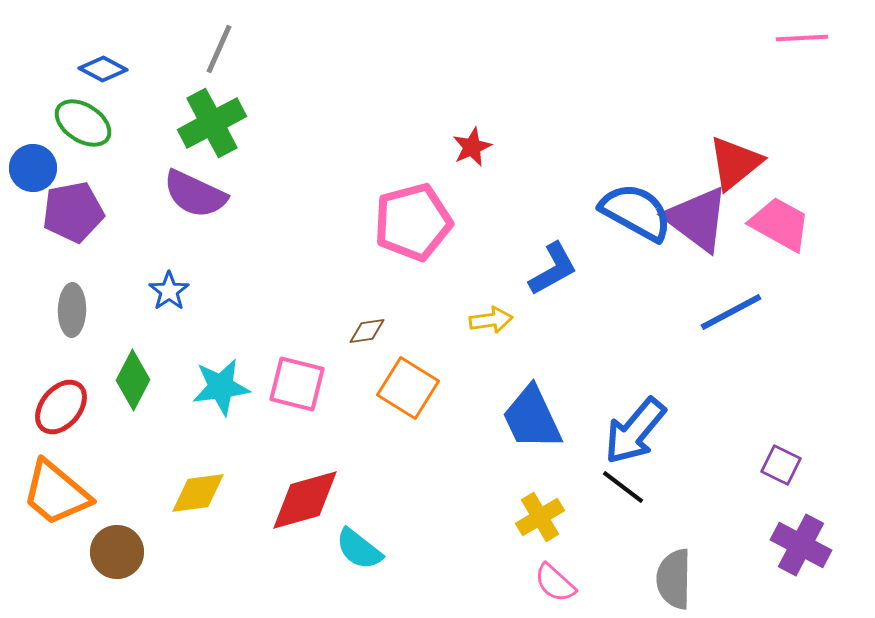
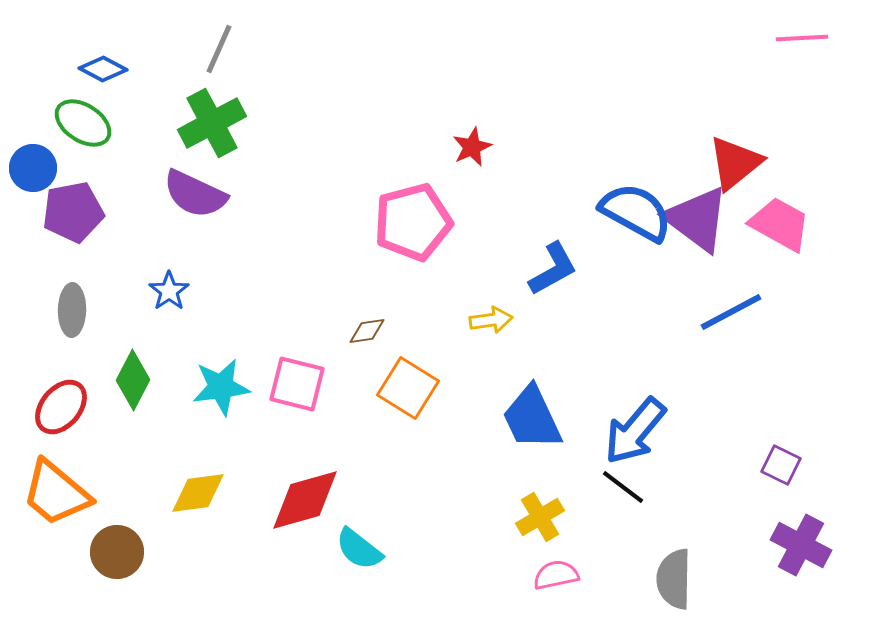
pink semicircle: moved 1 px right, 8 px up; rotated 126 degrees clockwise
